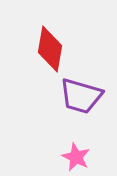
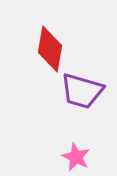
purple trapezoid: moved 1 px right, 5 px up
